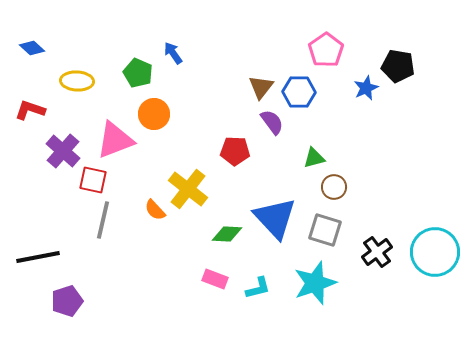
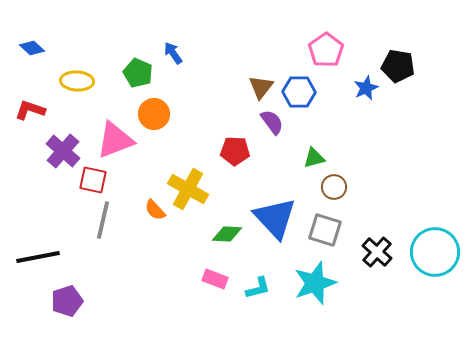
yellow cross: rotated 9 degrees counterclockwise
black cross: rotated 12 degrees counterclockwise
